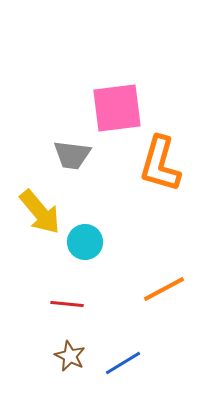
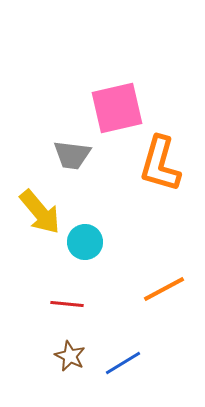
pink square: rotated 6 degrees counterclockwise
